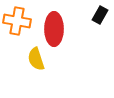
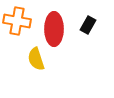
black rectangle: moved 12 px left, 10 px down
